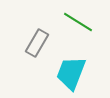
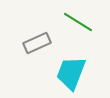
gray rectangle: rotated 36 degrees clockwise
